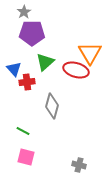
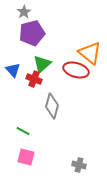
purple pentagon: rotated 15 degrees counterclockwise
orange triangle: rotated 20 degrees counterclockwise
green triangle: moved 3 px left, 2 px down
blue triangle: moved 1 px left, 1 px down
red cross: moved 7 px right, 3 px up; rotated 28 degrees clockwise
